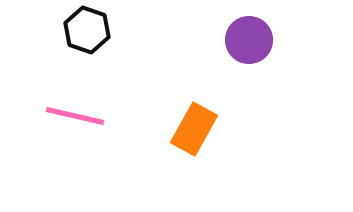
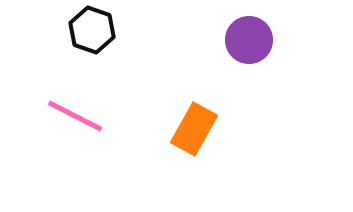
black hexagon: moved 5 px right
pink line: rotated 14 degrees clockwise
